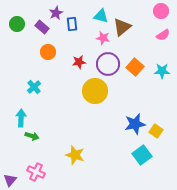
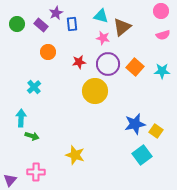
purple rectangle: moved 1 px left, 2 px up
pink semicircle: rotated 16 degrees clockwise
pink cross: rotated 24 degrees counterclockwise
